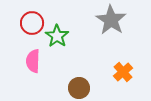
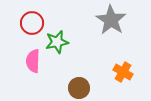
green star: moved 6 px down; rotated 25 degrees clockwise
orange cross: rotated 18 degrees counterclockwise
